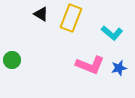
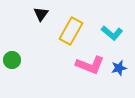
black triangle: rotated 35 degrees clockwise
yellow rectangle: moved 13 px down; rotated 8 degrees clockwise
